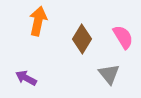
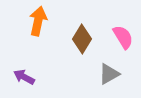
gray triangle: rotated 40 degrees clockwise
purple arrow: moved 2 px left, 1 px up
